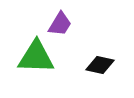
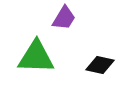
purple trapezoid: moved 4 px right, 6 px up
